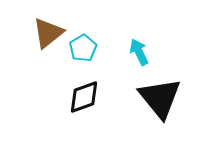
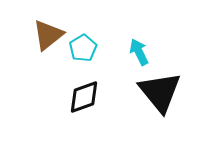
brown triangle: moved 2 px down
black triangle: moved 6 px up
